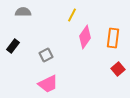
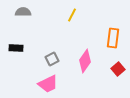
pink diamond: moved 24 px down
black rectangle: moved 3 px right, 2 px down; rotated 56 degrees clockwise
gray square: moved 6 px right, 4 px down
